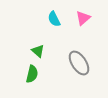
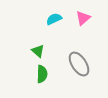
cyan semicircle: rotated 91 degrees clockwise
gray ellipse: moved 1 px down
green semicircle: moved 10 px right; rotated 12 degrees counterclockwise
